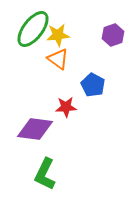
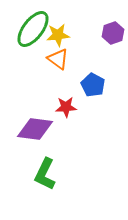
purple hexagon: moved 2 px up
